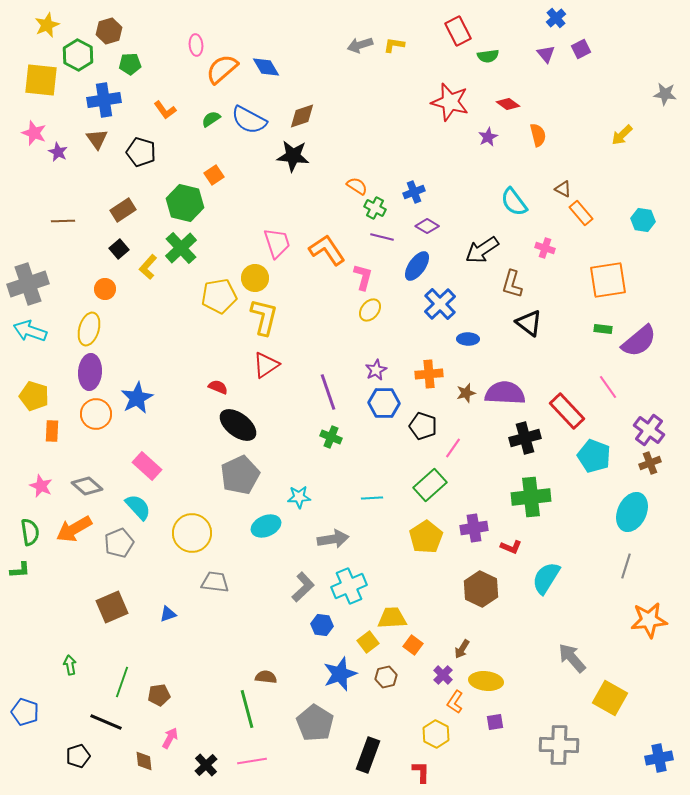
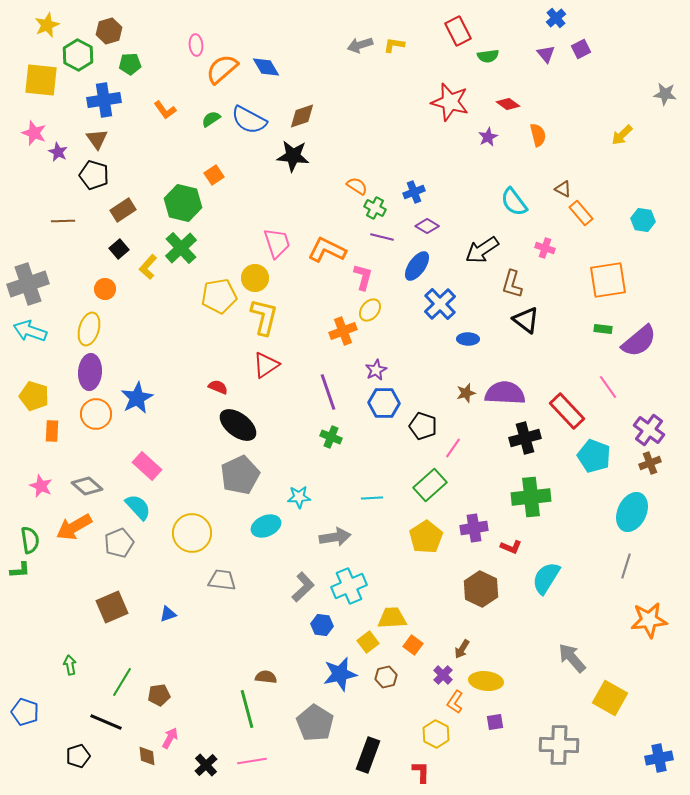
black pentagon at (141, 152): moved 47 px left, 23 px down
green hexagon at (185, 203): moved 2 px left
orange L-shape at (327, 250): rotated 30 degrees counterclockwise
black triangle at (529, 323): moved 3 px left, 3 px up
orange cross at (429, 374): moved 86 px left, 43 px up; rotated 16 degrees counterclockwise
orange arrow at (74, 529): moved 2 px up
green semicircle at (30, 532): moved 8 px down
gray arrow at (333, 539): moved 2 px right, 2 px up
gray trapezoid at (215, 582): moved 7 px right, 2 px up
blue star at (340, 674): rotated 8 degrees clockwise
green line at (122, 682): rotated 12 degrees clockwise
brown diamond at (144, 761): moved 3 px right, 5 px up
